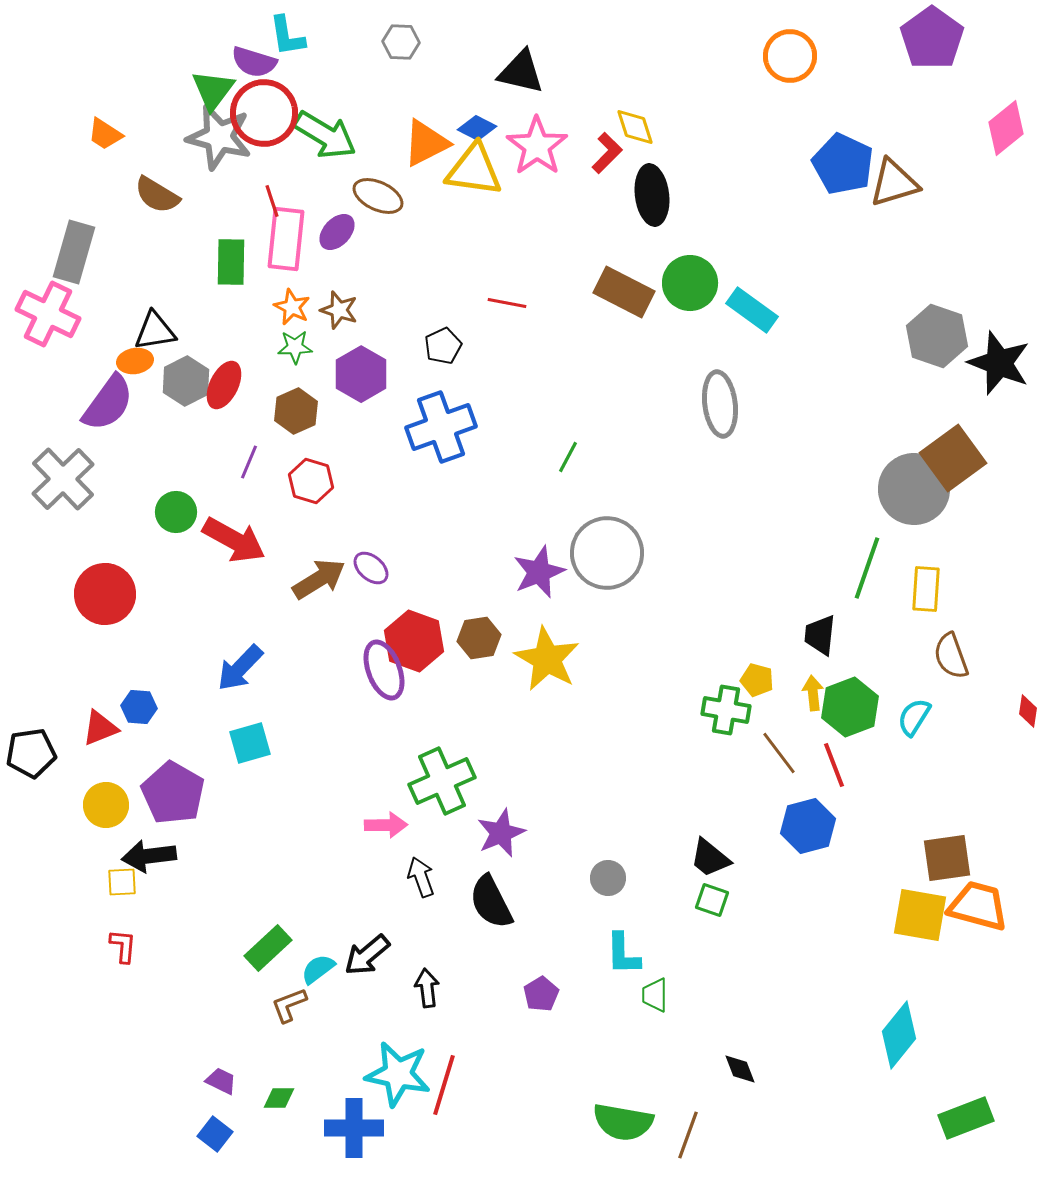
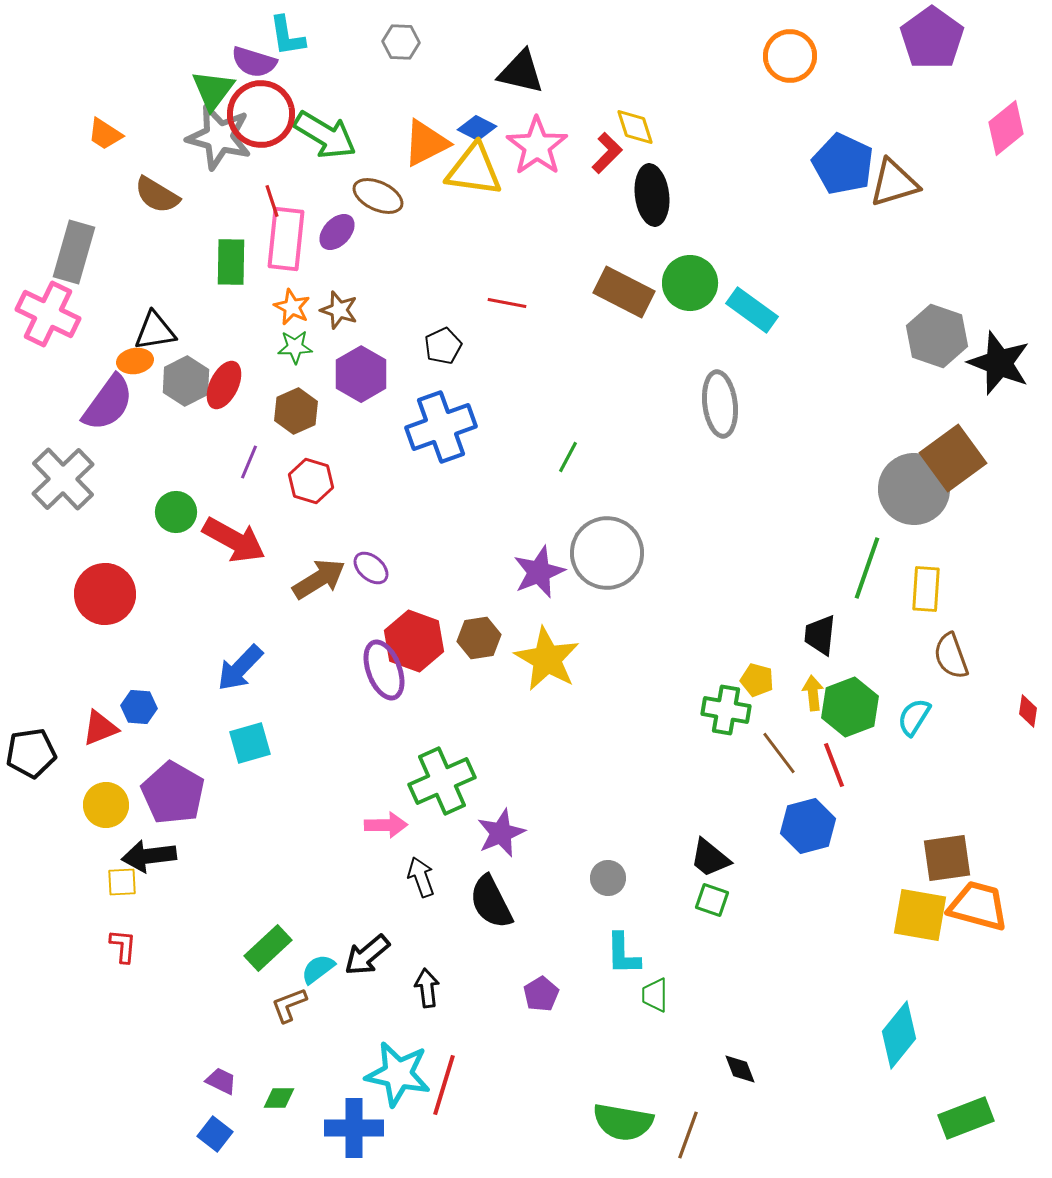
red circle at (264, 113): moved 3 px left, 1 px down
